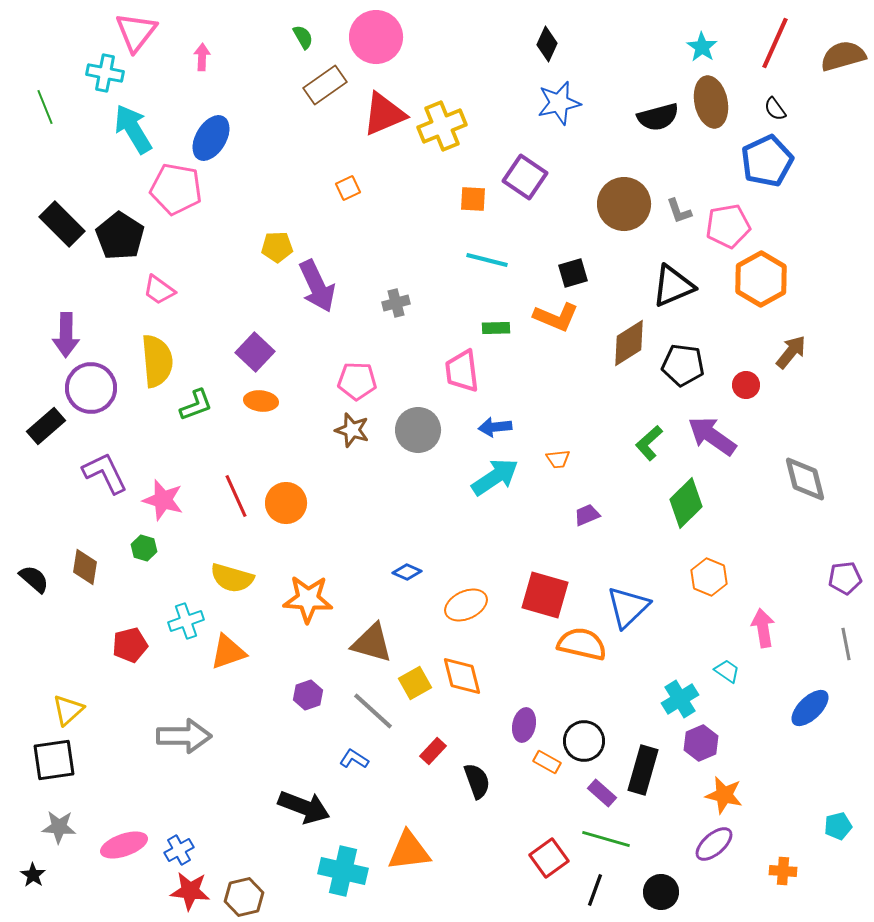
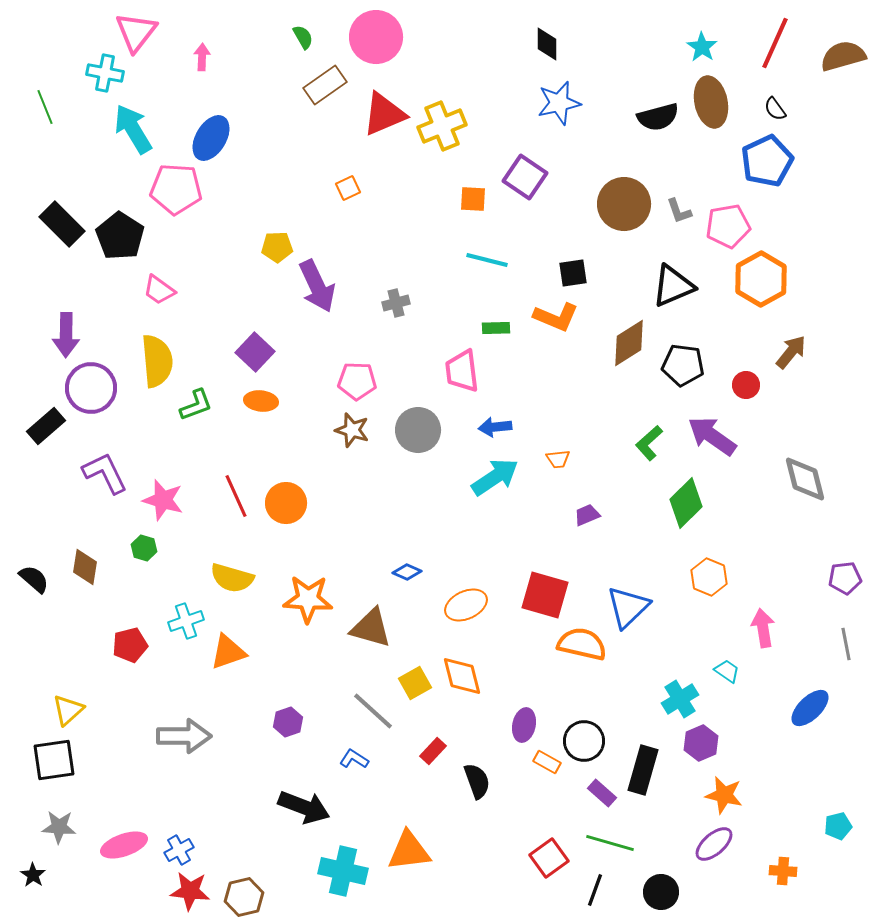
black diamond at (547, 44): rotated 24 degrees counterclockwise
pink pentagon at (176, 189): rotated 6 degrees counterclockwise
black square at (573, 273): rotated 8 degrees clockwise
brown triangle at (372, 643): moved 1 px left, 15 px up
purple hexagon at (308, 695): moved 20 px left, 27 px down
green line at (606, 839): moved 4 px right, 4 px down
